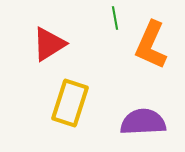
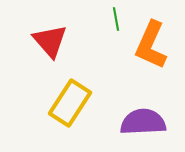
green line: moved 1 px right, 1 px down
red triangle: moved 1 px right, 3 px up; rotated 39 degrees counterclockwise
yellow rectangle: rotated 15 degrees clockwise
